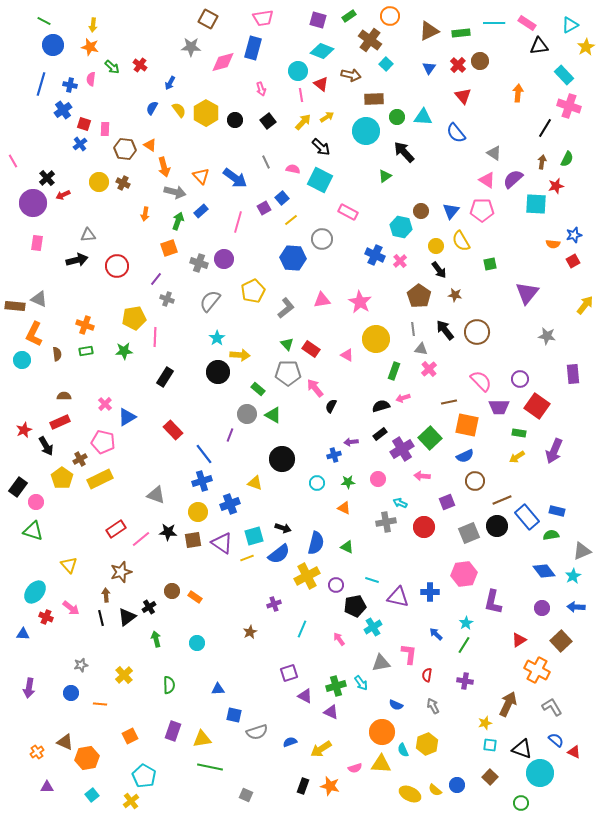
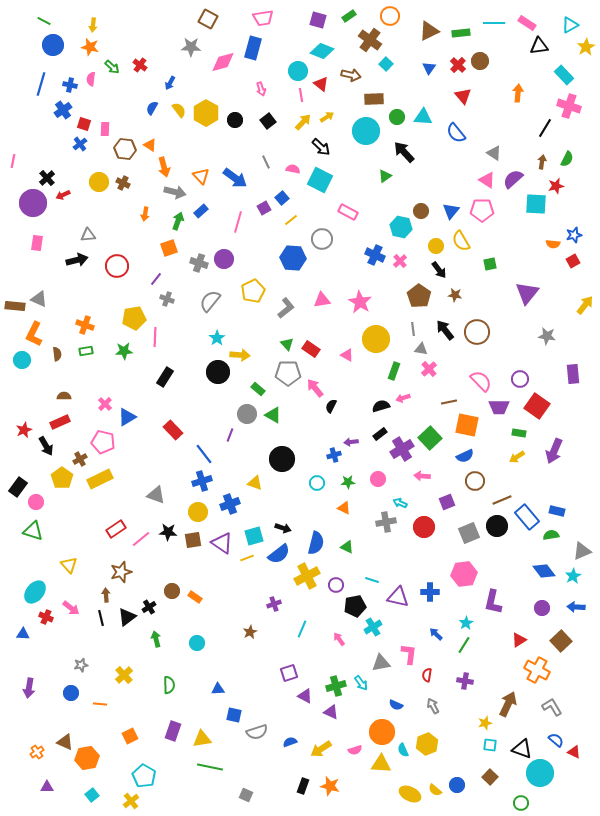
pink line at (13, 161): rotated 40 degrees clockwise
pink semicircle at (355, 768): moved 18 px up
